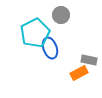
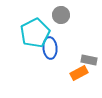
blue ellipse: rotated 15 degrees clockwise
